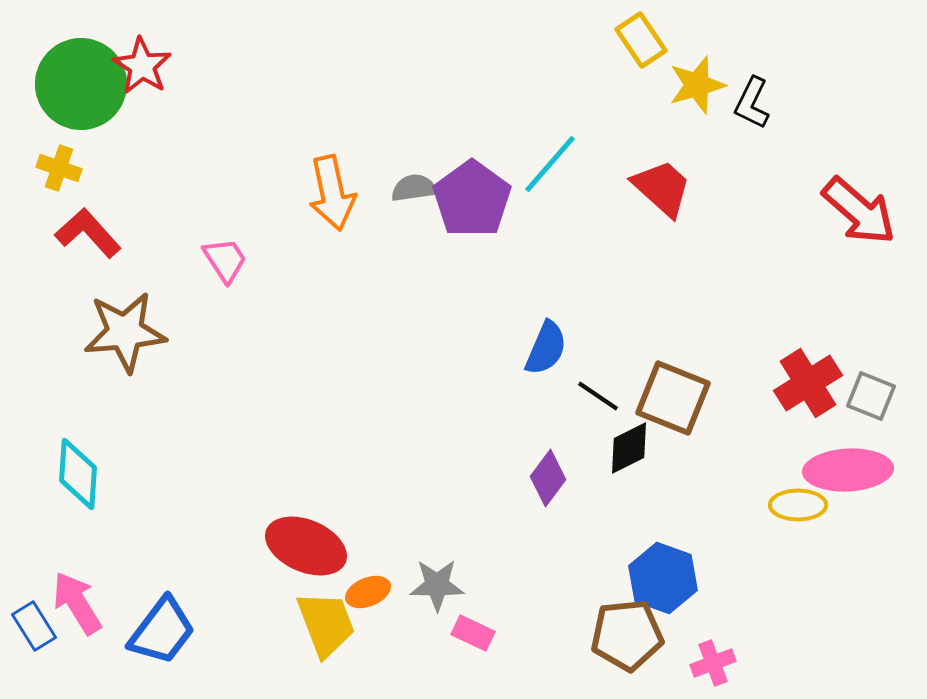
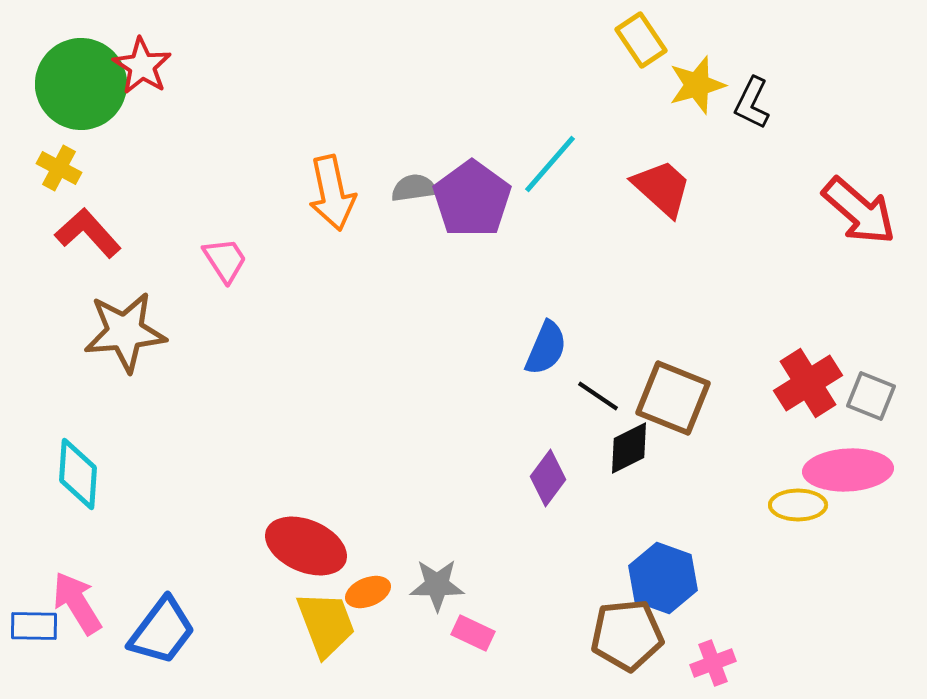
yellow cross: rotated 9 degrees clockwise
blue rectangle: rotated 57 degrees counterclockwise
